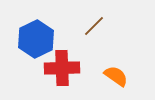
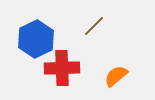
orange semicircle: rotated 75 degrees counterclockwise
